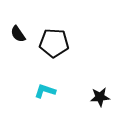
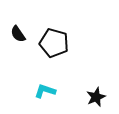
black pentagon: rotated 12 degrees clockwise
black star: moved 4 px left; rotated 18 degrees counterclockwise
